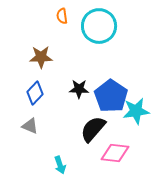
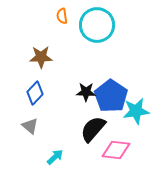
cyan circle: moved 2 px left, 1 px up
black star: moved 7 px right, 3 px down
gray triangle: rotated 18 degrees clockwise
pink diamond: moved 1 px right, 3 px up
cyan arrow: moved 5 px left, 8 px up; rotated 114 degrees counterclockwise
